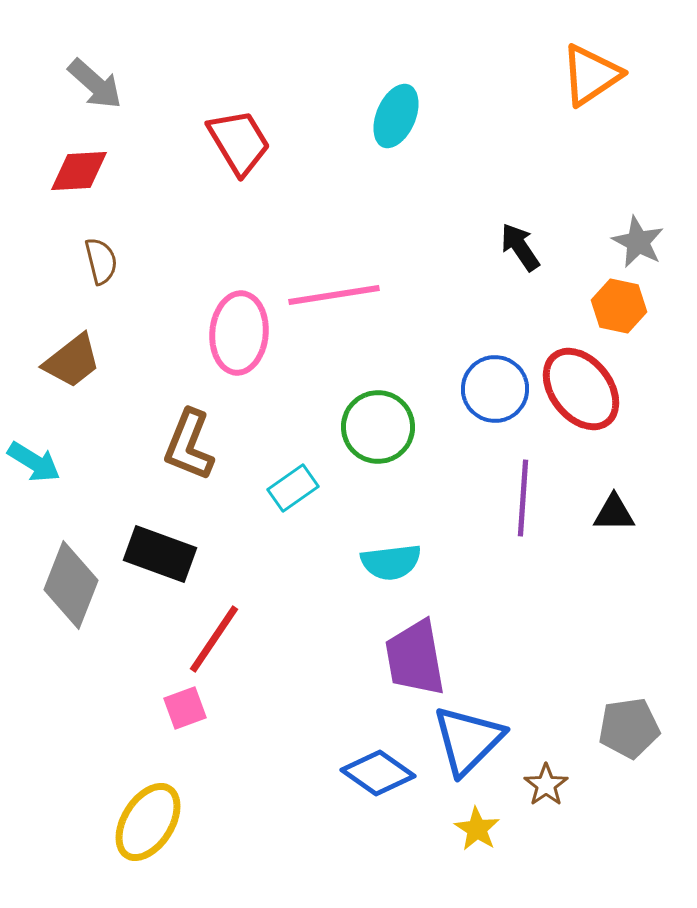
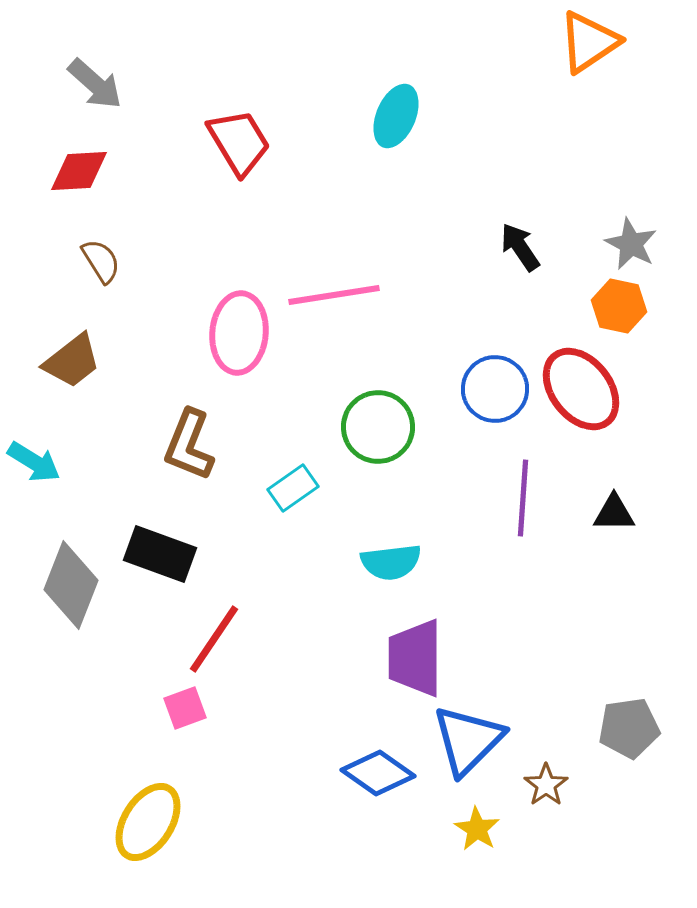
orange triangle: moved 2 px left, 33 px up
gray star: moved 7 px left, 2 px down
brown semicircle: rotated 18 degrees counterclockwise
purple trapezoid: rotated 10 degrees clockwise
